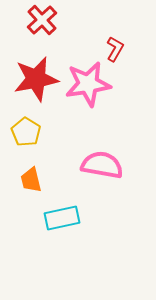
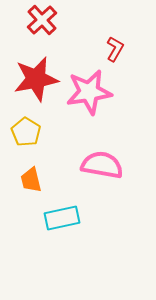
pink star: moved 1 px right, 8 px down
